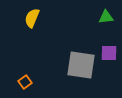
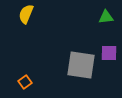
yellow semicircle: moved 6 px left, 4 px up
